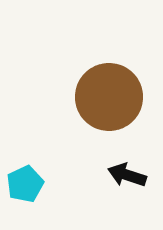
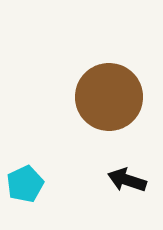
black arrow: moved 5 px down
